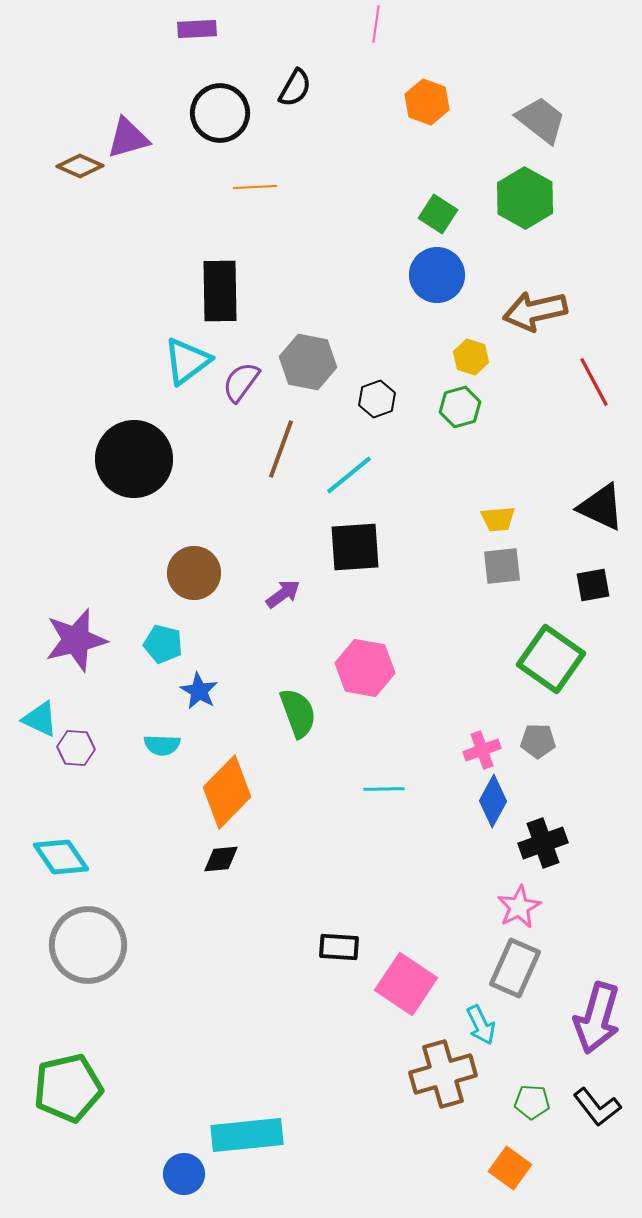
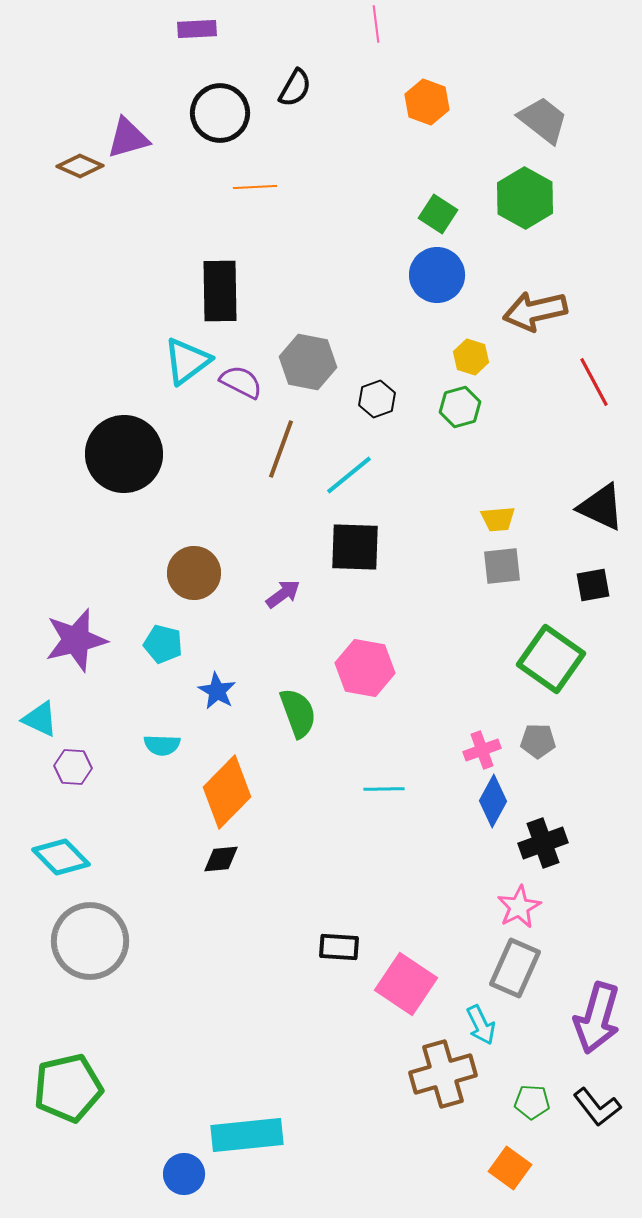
pink line at (376, 24): rotated 15 degrees counterclockwise
gray trapezoid at (541, 120): moved 2 px right
purple semicircle at (241, 382): rotated 81 degrees clockwise
black circle at (134, 459): moved 10 px left, 5 px up
black square at (355, 547): rotated 6 degrees clockwise
blue star at (199, 691): moved 18 px right
purple hexagon at (76, 748): moved 3 px left, 19 px down
cyan diamond at (61, 857): rotated 10 degrees counterclockwise
gray circle at (88, 945): moved 2 px right, 4 px up
